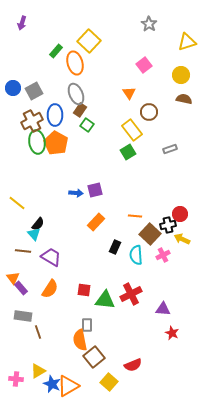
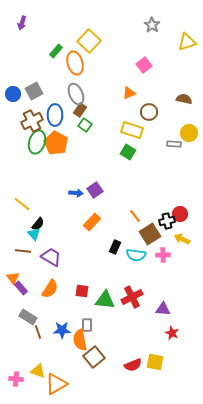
gray star at (149, 24): moved 3 px right, 1 px down
yellow circle at (181, 75): moved 8 px right, 58 px down
blue circle at (13, 88): moved 6 px down
orange triangle at (129, 93): rotated 40 degrees clockwise
green square at (87, 125): moved 2 px left
yellow rectangle at (132, 130): rotated 35 degrees counterclockwise
green ellipse at (37, 142): rotated 25 degrees clockwise
gray rectangle at (170, 149): moved 4 px right, 5 px up; rotated 24 degrees clockwise
green square at (128, 152): rotated 28 degrees counterclockwise
purple square at (95, 190): rotated 21 degrees counterclockwise
yellow line at (17, 203): moved 5 px right, 1 px down
orange line at (135, 216): rotated 48 degrees clockwise
orange rectangle at (96, 222): moved 4 px left
black cross at (168, 225): moved 1 px left, 4 px up
brown square at (150, 234): rotated 15 degrees clockwise
cyan semicircle at (136, 255): rotated 78 degrees counterclockwise
pink cross at (163, 255): rotated 24 degrees clockwise
red square at (84, 290): moved 2 px left, 1 px down
red cross at (131, 294): moved 1 px right, 3 px down
gray rectangle at (23, 316): moved 5 px right, 1 px down; rotated 24 degrees clockwise
yellow triangle at (38, 371): rotated 49 degrees clockwise
yellow square at (109, 382): moved 46 px right, 20 px up; rotated 30 degrees counterclockwise
blue star at (52, 384): moved 10 px right, 54 px up; rotated 24 degrees counterclockwise
orange triangle at (68, 386): moved 12 px left, 2 px up
